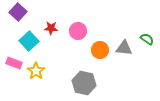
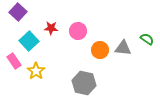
gray triangle: moved 1 px left
pink rectangle: moved 2 px up; rotated 35 degrees clockwise
